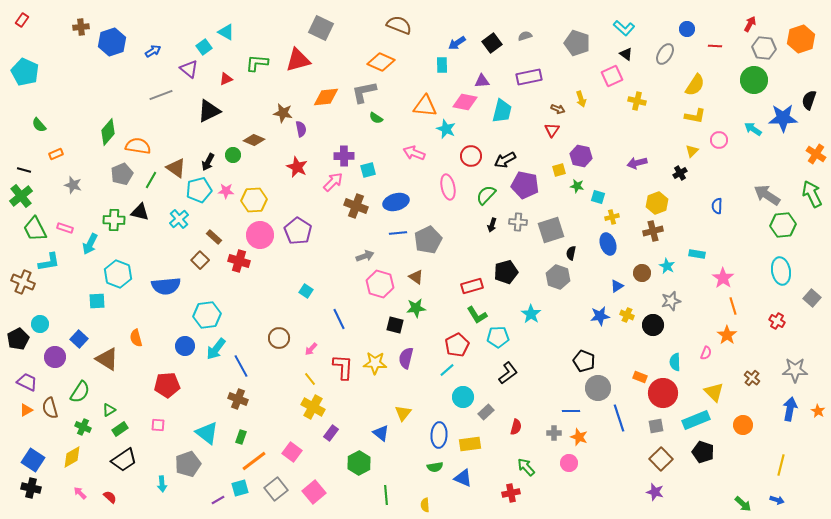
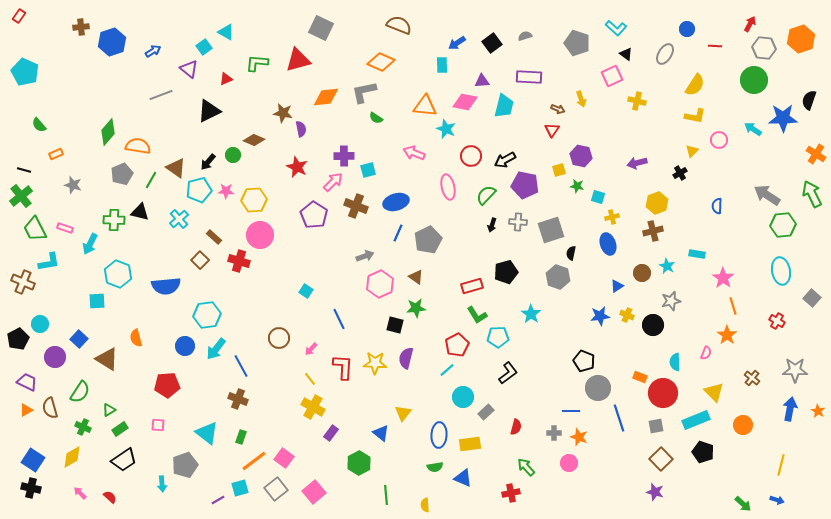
red rectangle at (22, 20): moved 3 px left, 4 px up
cyan L-shape at (624, 28): moved 8 px left
purple rectangle at (529, 77): rotated 15 degrees clockwise
cyan trapezoid at (502, 111): moved 2 px right, 5 px up
black arrow at (208, 162): rotated 12 degrees clockwise
purple pentagon at (298, 231): moved 16 px right, 16 px up
blue line at (398, 233): rotated 60 degrees counterclockwise
pink hexagon at (380, 284): rotated 20 degrees clockwise
pink square at (292, 452): moved 8 px left, 6 px down
gray pentagon at (188, 464): moved 3 px left, 1 px down
